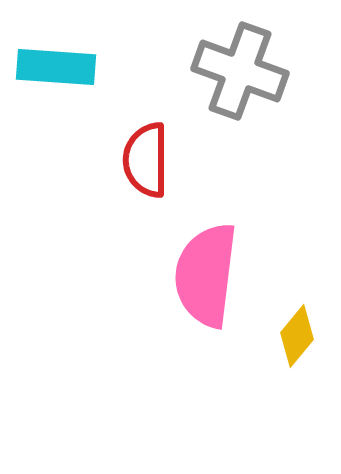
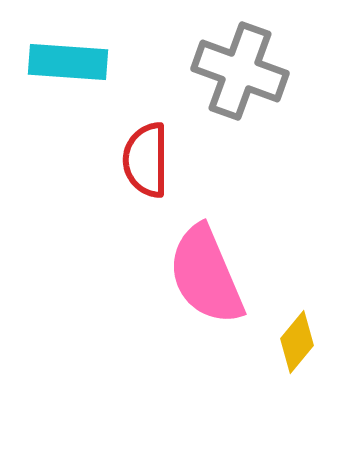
cyan rectangle: moved 12 px right, 5 px up
pink semicircle: rotated 30 degrees counterclockwise
yellow diamond: moved 6 px down
